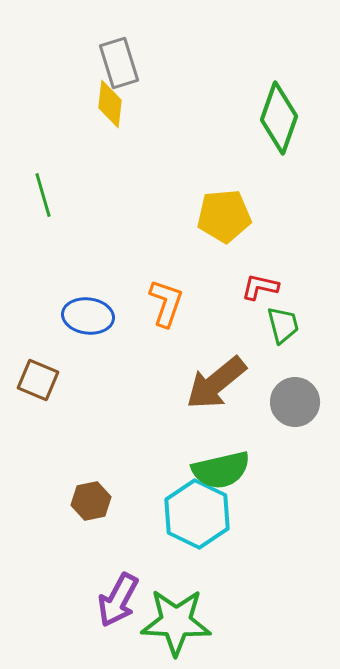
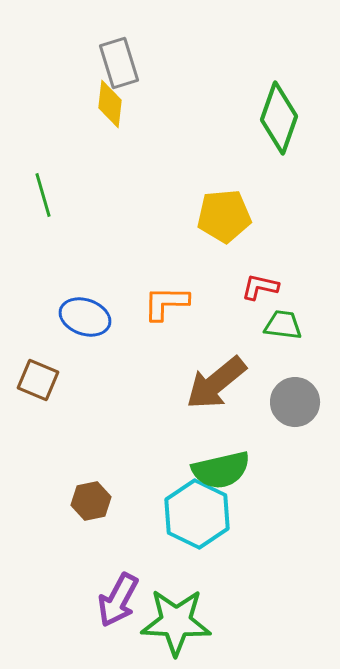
orange L-shape: rotated 108 degrees counterclockwise
blue ellipse: moved 3 px left, 1 px down; rotated 12 degrees clockwise
green trapezoid: rotated 69 degrees counterclockwise
